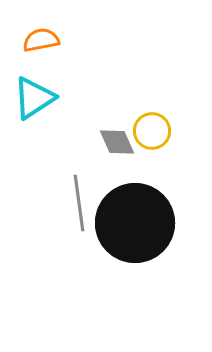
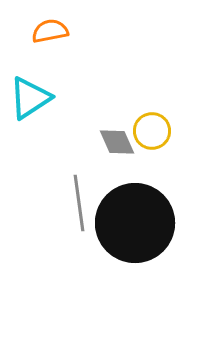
orange semicircle: moved 9 px right, 9 px up
cyan triangle: moved 4 px left
